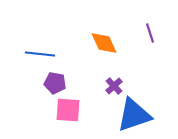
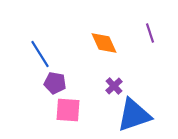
blue line: rotated 52 degrees clockwise
